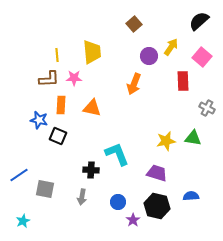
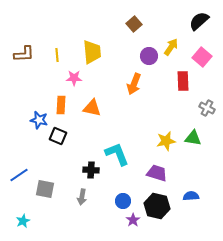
brown L-shape: moved 25 px left, 25 px up
blue circle: moved 5 px right, 1 px up
